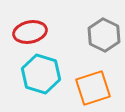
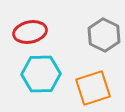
cyan hexagon: rotated 18 degrees counterclockwise
